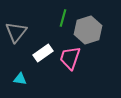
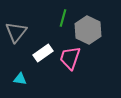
gray hexagon: rotated 16 degrees counterclockwise
